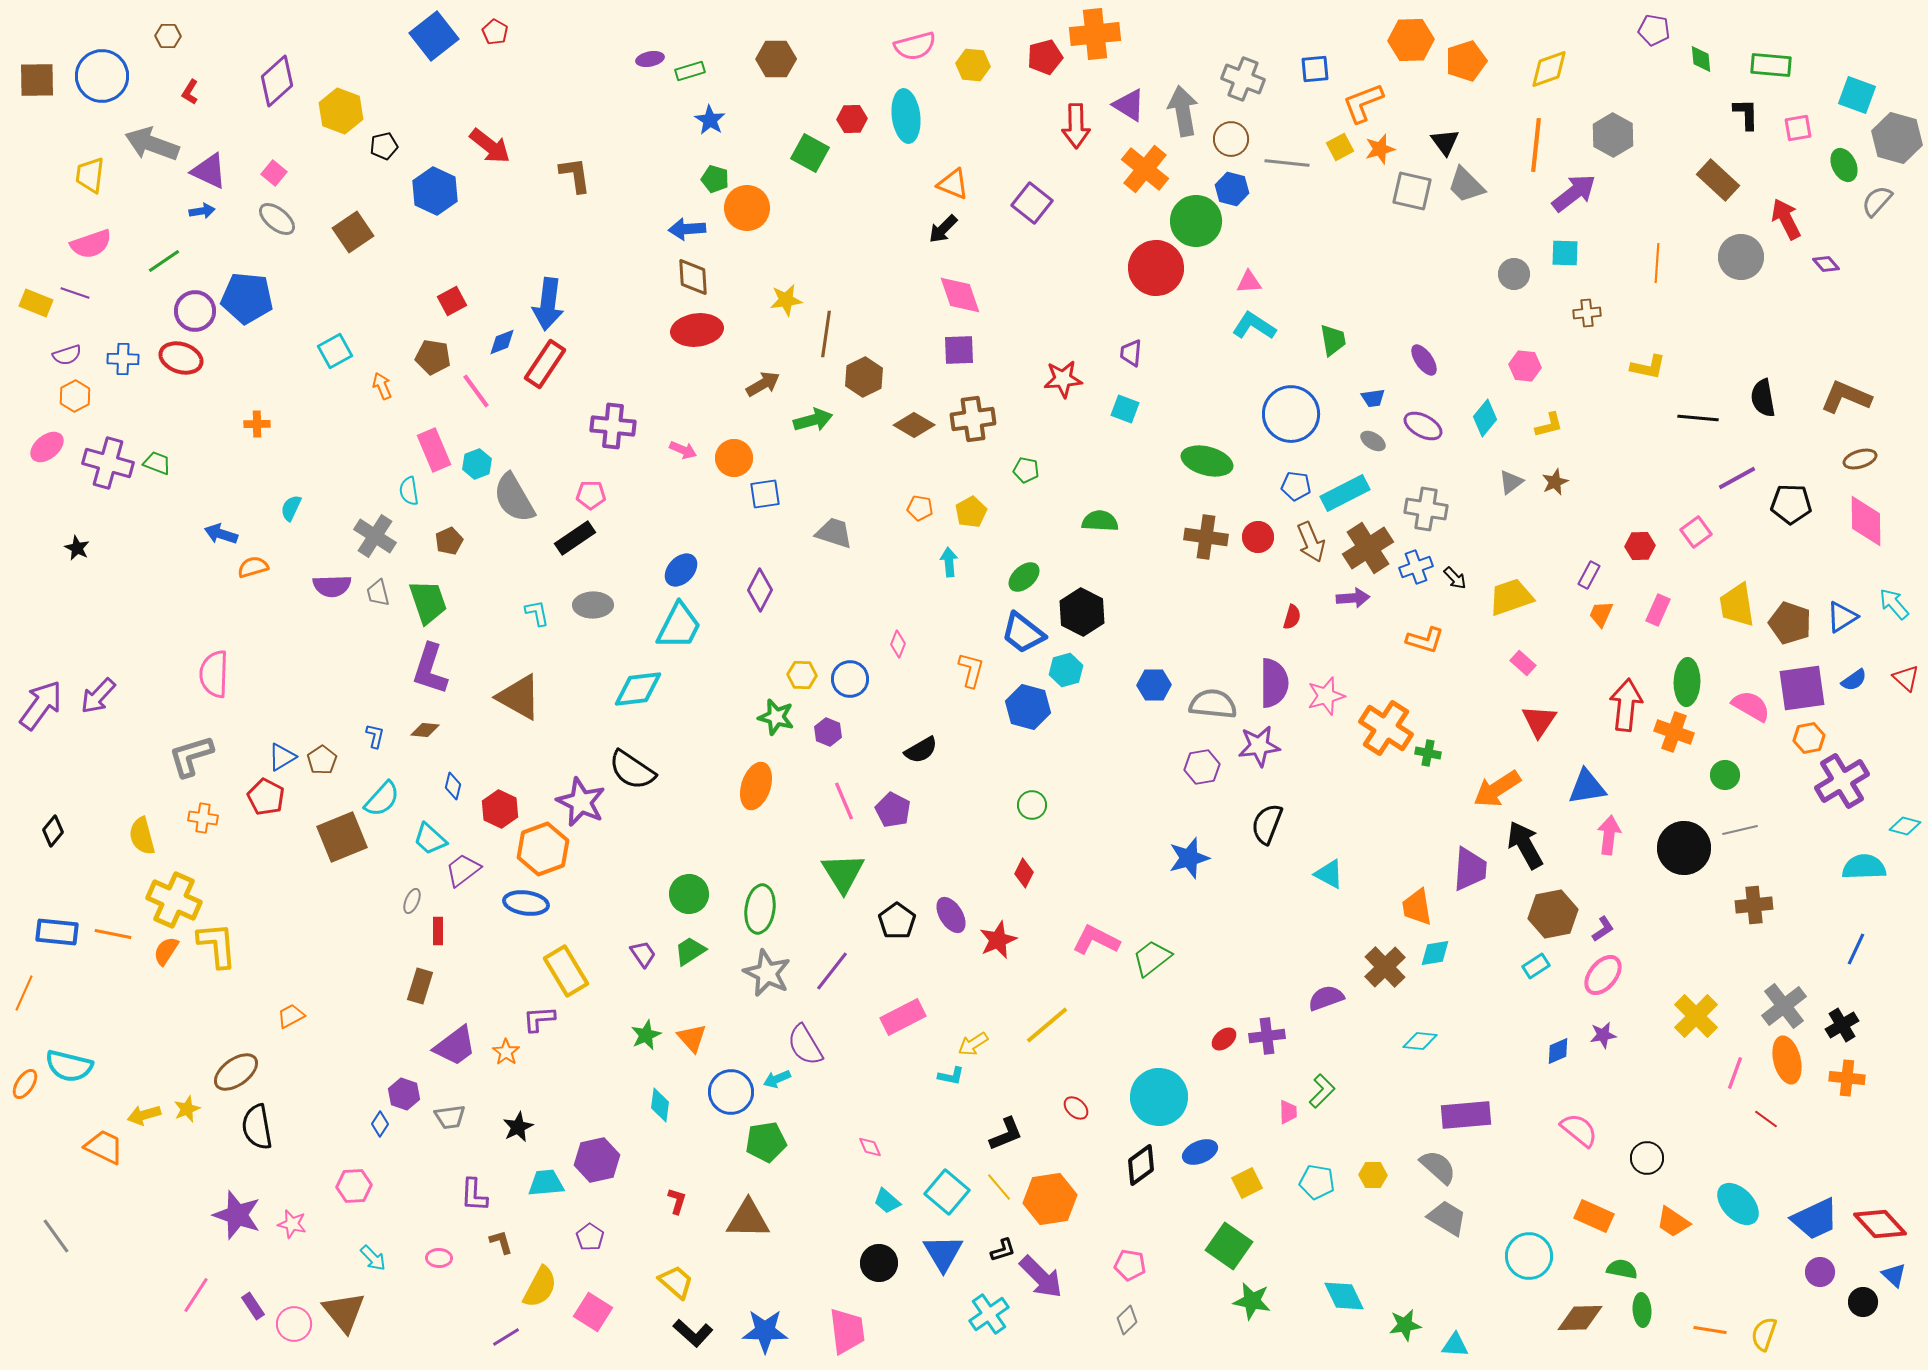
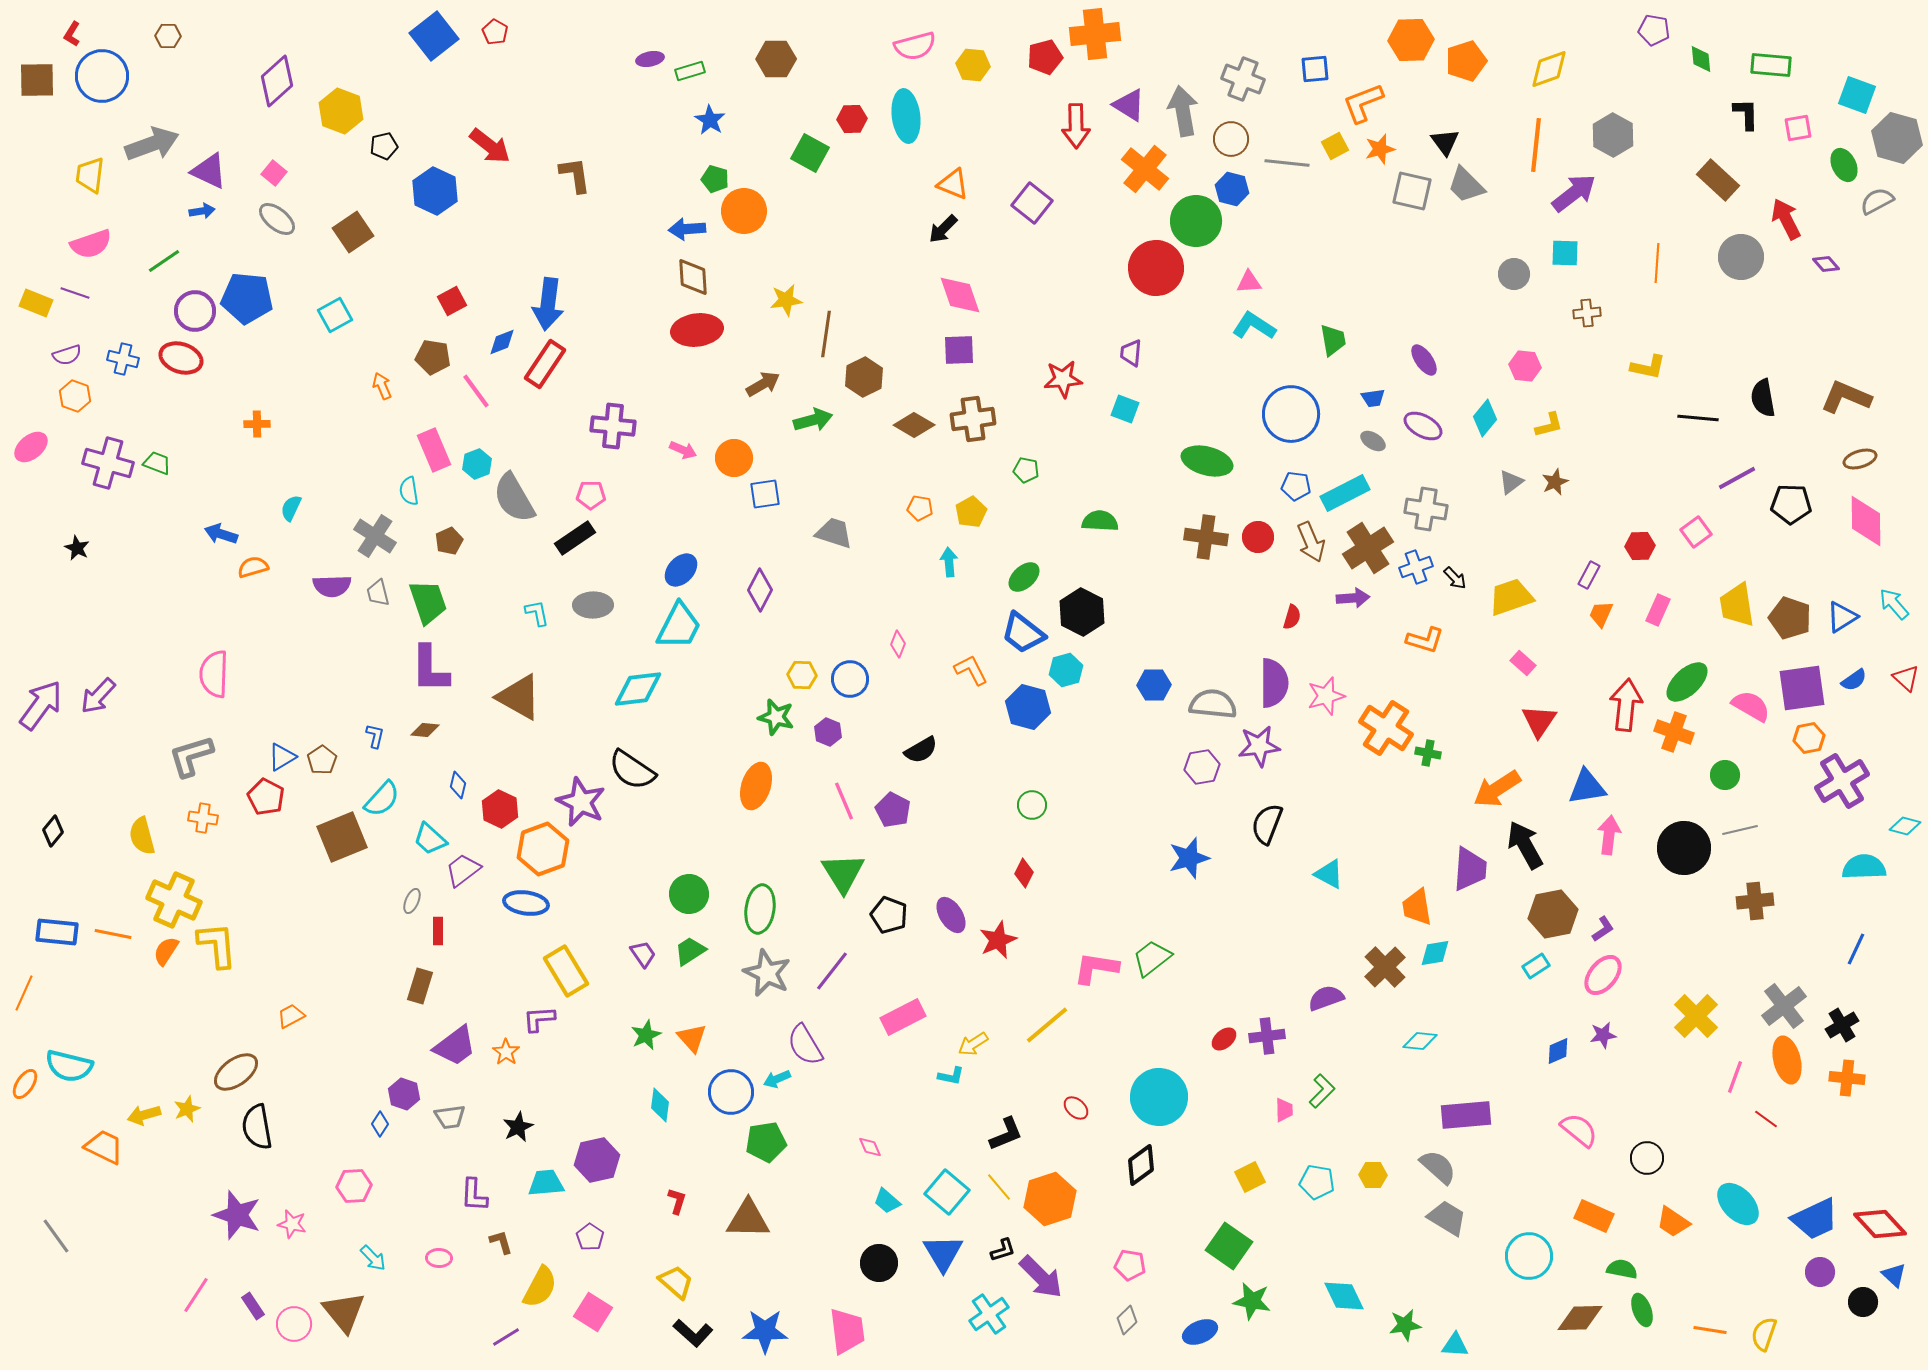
red L-shape at (190, 92): moved 118 px left, 58 px up
gray arrow at (152, 144): rotated 140 degrees clockwise
yellow square at (1340, 147): moved 5 px left, 1 px up
gray semicircle at (1877, 201): rotated 20 degrees clockwise
orange circle at (747, 208): moved 3 px left, 3 px down
cyan square at (335, 351): moved 36 px up
blue cross at (123, 359): rotated 12 degrees clockwise
orange hexagon at (75, 396): rotated 12 degrees counterclockwise
pink ellipse at (47, 447): moved 16 px left
brown pentagon at (1790, 623): moved 5 px up
purple L-shape at (430, 669): rotated 18 degrees counterclockwise
orange L-shape at (971, 670): rotated 42 degrees counterclockwise
green ellipse at (1687, 682): rotated 45 degrees clockwise
blue diamond at (453, 786): moved 5 px right, 1 px up
brown cross at (1754, 905): moved 1 px right, 4 px up
black pentagon at (897, 921): moved 8 px left, 6 px up; rotated 15 degrees counterclockwise
pink L-shape at (1096, 940): moved 28 px down; rotated 18 degrees counterclockwise
pink line at (1735, 1073): moved 4 px down
pink trapezoid at (1288, 1112): moved 4 px left, 2 px up
blue ellipse at (1200, 1152): moved 180 px down
yellow square at (1247, 1183): moved 3 px right, 6 px up
orange hexagon at (1050, 1199): rotated 9 degrees counterclockwise
green ellipse at (1642, 1310): rotated 16 degrees counterclockwise
